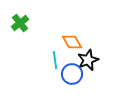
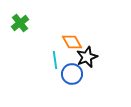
black star: moved 1 px left, 3 px up
